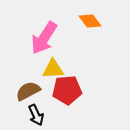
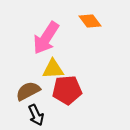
pink arrow: moved 2 px right
